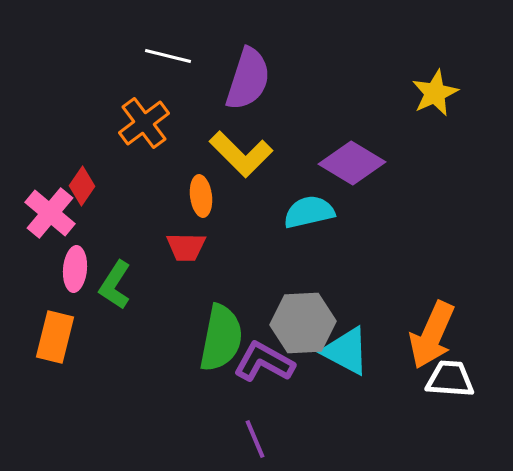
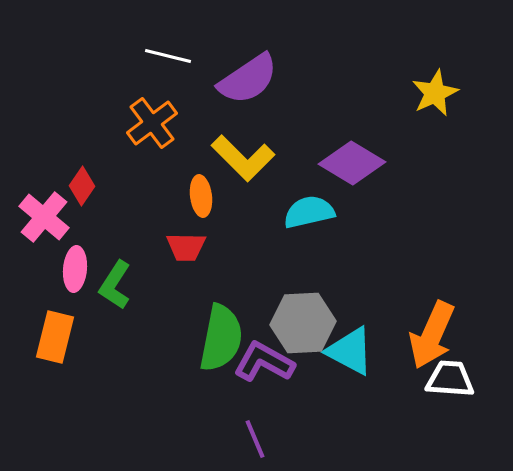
purple semicircle: rotated 38 degrees clockwise
orange cross: moved 8 px right
yellow L-shape: moved 2 px right, 4 px down
pink cross: moved 6 px left, 4 px down
cyan triangle: moved 4 px right
